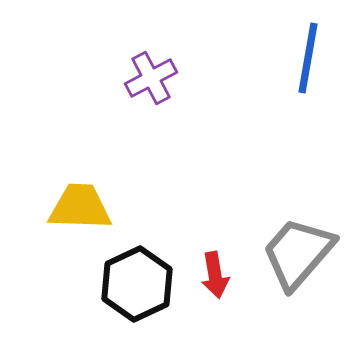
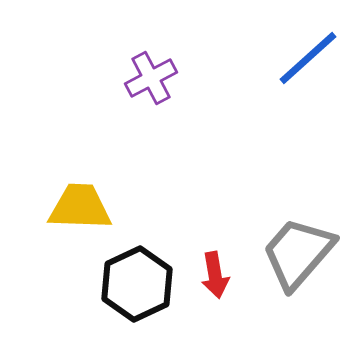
blue line: rotated 38 degrees clockwise
